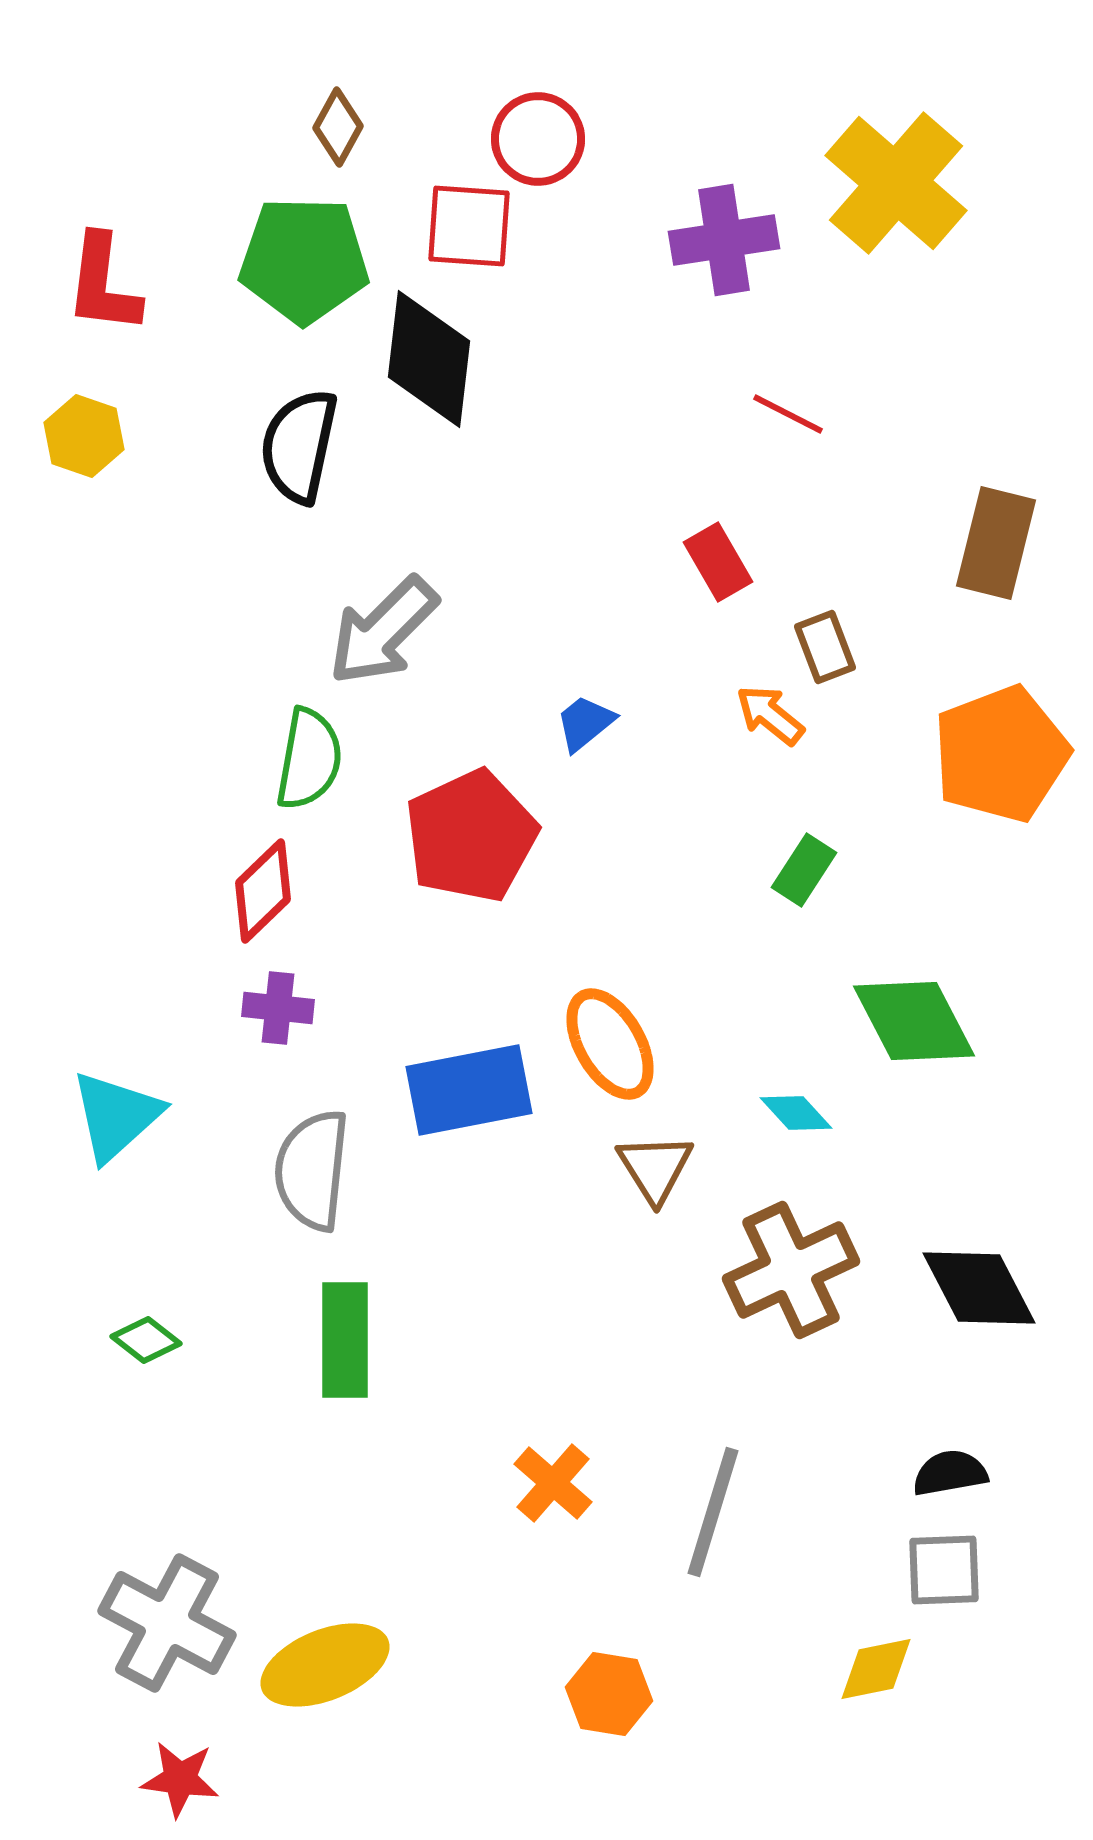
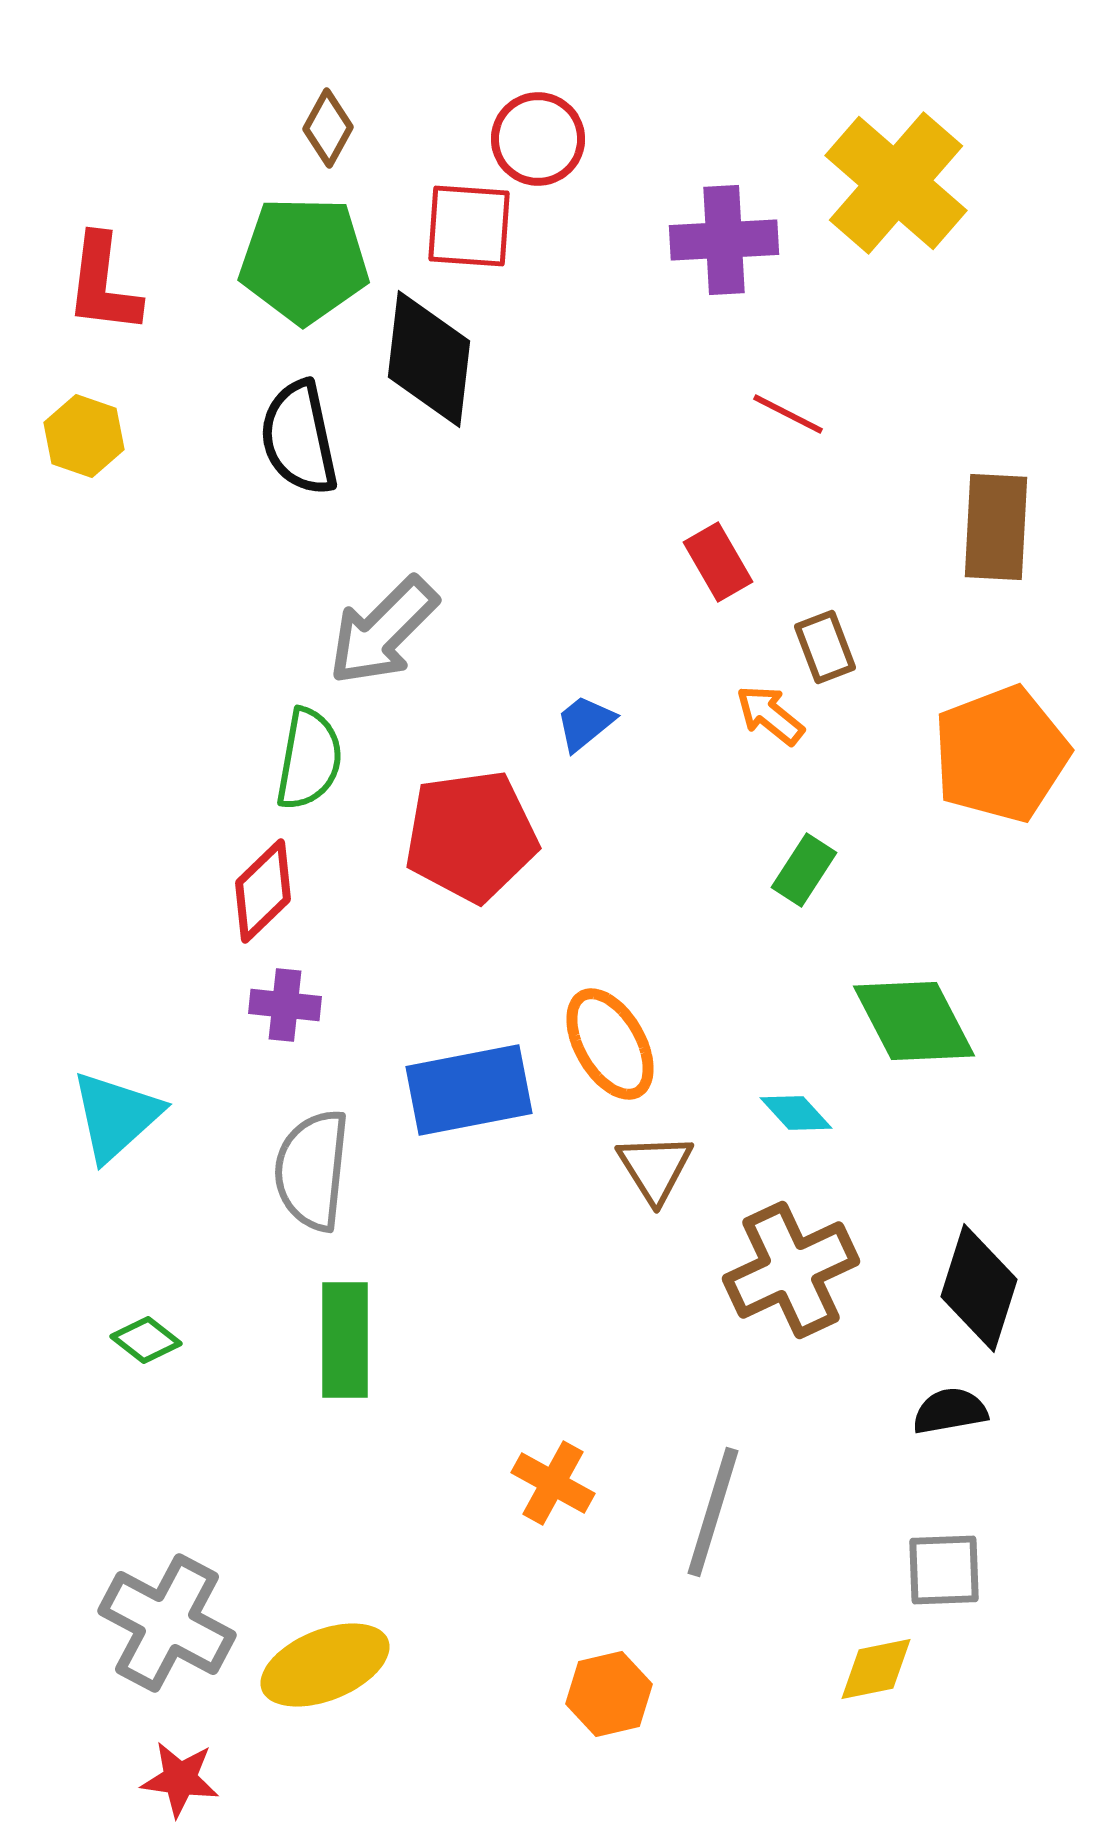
brown diamond at (338, 127): moved 10 px left, 1 px down
purple cross at (724, 240): rotated 6 degrees clockwise
black semicircle at (299, 446): moved 8 px up; rotated 24 degrees counterclockwise
brown rectangle at (996, 543): moved 16 px up; rotated 11 degrees counterclockwise
red pentagon at (471, 836): rotated 17 degrees clockwise
purple cross at (278, 1008): moved 7 px right, 3 px up
black diamond at (979, 1288): rotated 45 degrees clockwise
black semicircle at (950, 1473): moved 62 px up
orange cross at (553, 1483): rotated 12 degrees counterclockwise
orange hexagon at (609, 1694): rotated 22 degrees counterclockwise
